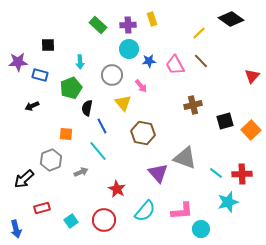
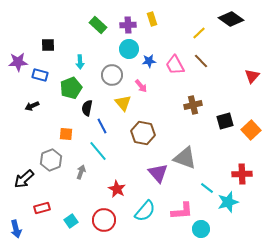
gray arrow at (81, 172): rotated 48 degrees counterclockwise
cyan line at (216, 173): moved 9 px left, 15 px down
